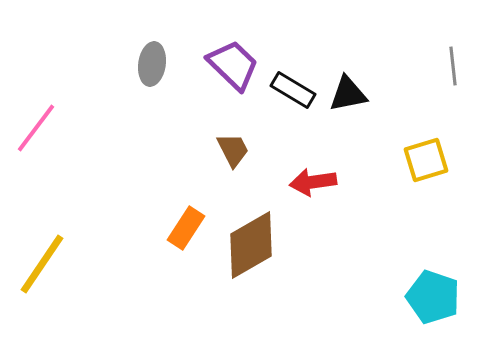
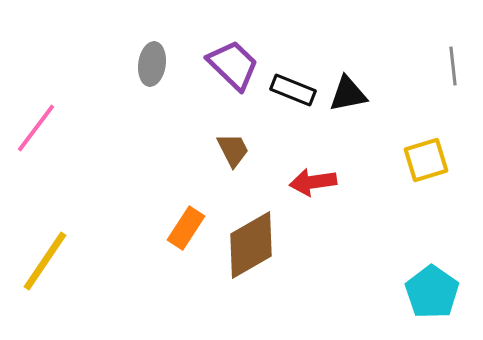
black rectangle: rotated 9 degrees counterclockwise
yellow line: moved 3 px right, 3 px up
cyan pentagon: moved 1 px left, 5 px up; rotated 16 degrees clockwise
